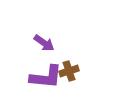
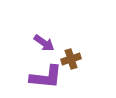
brown cross: moved 2 px right, 12 px up
